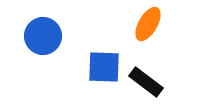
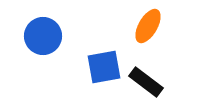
orange ellipse: moved 2 px down
blue square: rotated 12 degrees counterclockwise
